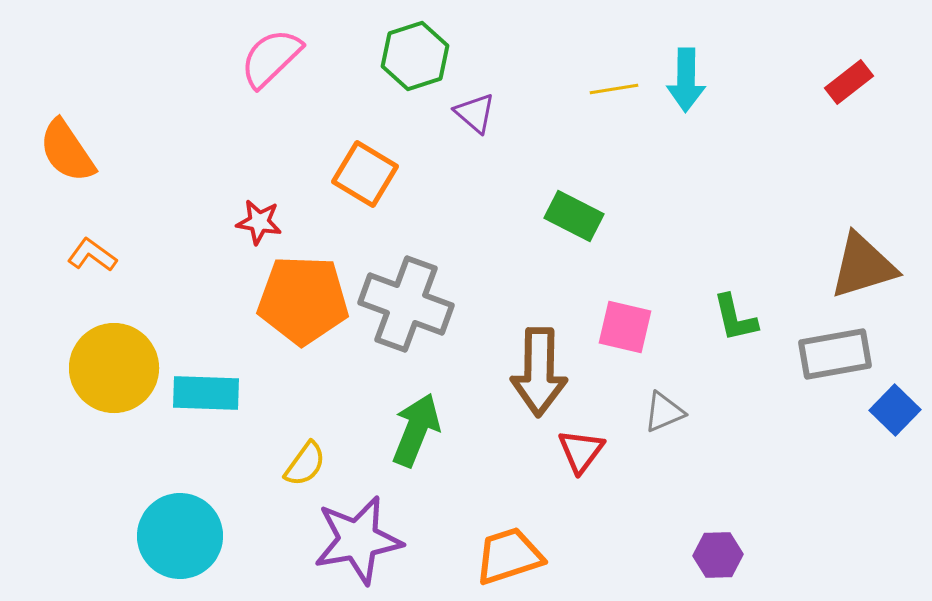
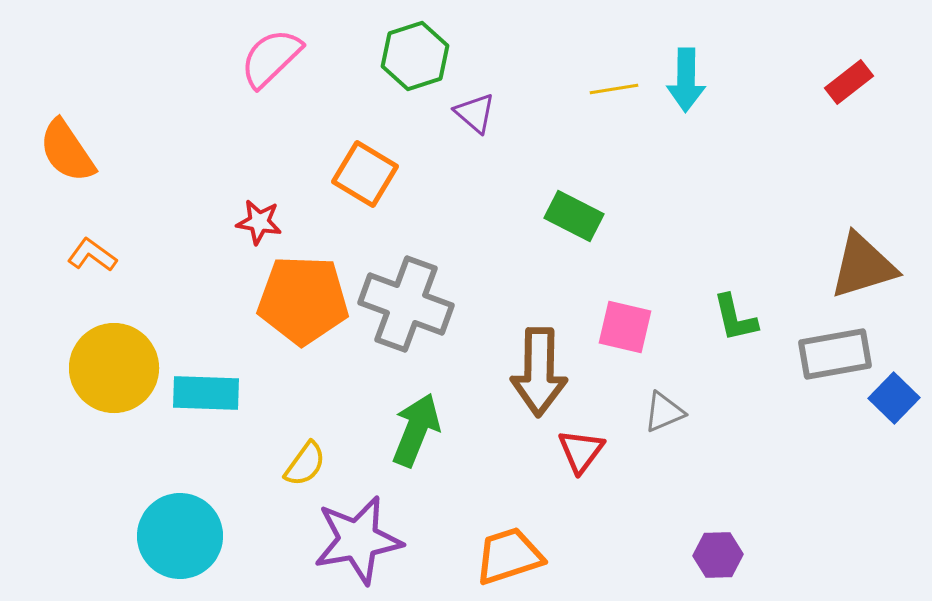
blue square: moved 1 px left, 12 px up
